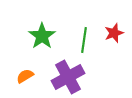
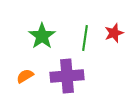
green line: moved 1 px right, 2 px up
purple cross: moved 1 px left, 1 px up; rotated 24 degrees clockwise
